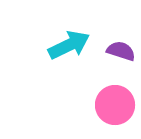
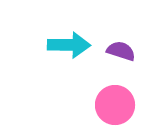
cyan arrow: rotated 27 degrees clockwise
